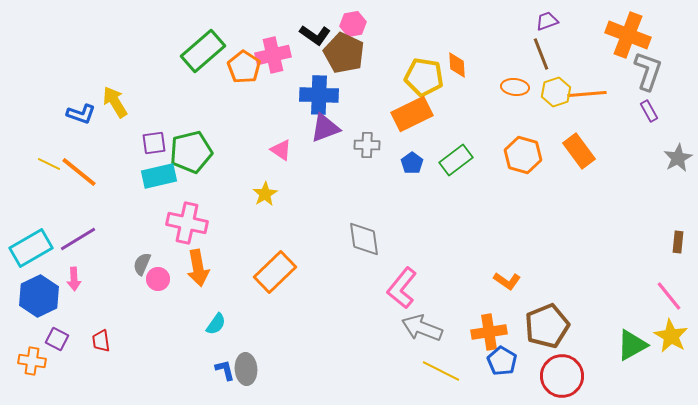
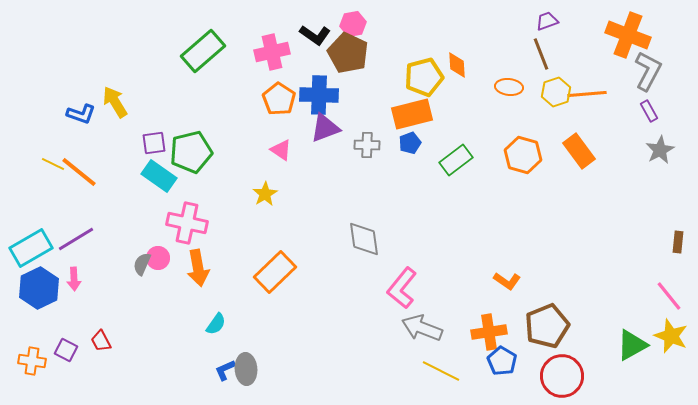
brown pentagon at (344, 53): moved 4 px right
pink cross at (273, 55): moved 1 px left, 3 px up
orange pentagon at (244, 67): moved 35 px right, 32 px down
gray L-shape at (648, 71): rotated 9 degrees clockwise
yellow pentagon at (424, 77): rotated 24 degrees counterclockwise
orange ellipse at (515, 87): moved 6 px left
orange rectangle at (412, 114): rotated 12 degrees clockwise
gray star at (678, 158): moved 18 px left, 8 px up
blue pentagon at (412, 163): moved 2 px left, 20 px up; rotated 15 degrees clockwise
yellow line at (49, 164): moved 4 px right
cyan rectangle at (159, 176): rotated 48 degrees clockwise
purple line at (78, 239): moved 2 px left
pink circle at (158, 279): moved 21 px up
blue hexagon at (39, 296): moved 8 px up
yellow star at (671, 336): rotated 8 degrees counterclockwise
purple square at (57, 339): moved 9 px right, 11 px down
red trapezoid at (101, 341): rotated 20 degrees counterclockwise
blue L-shape at (225, 370): rotated 100 degrees counterclockwise
